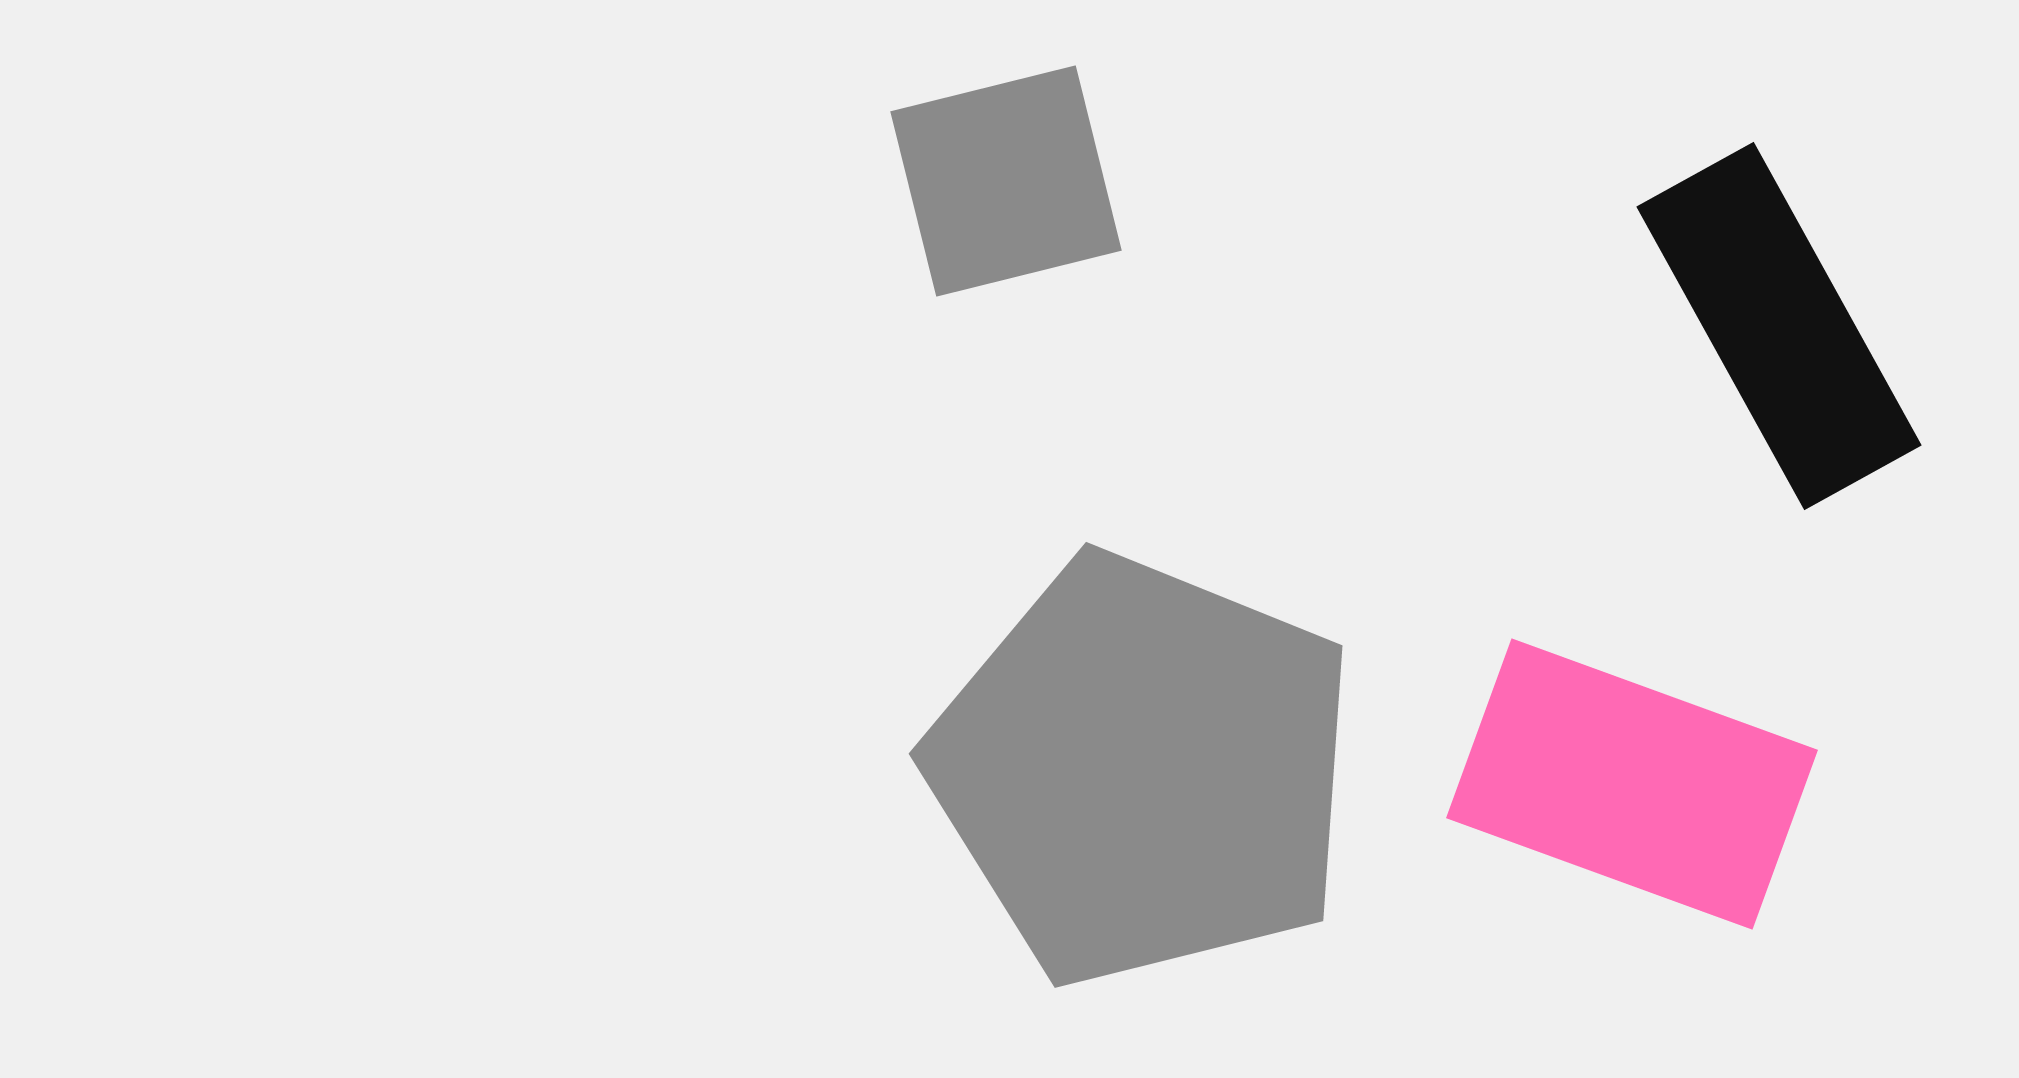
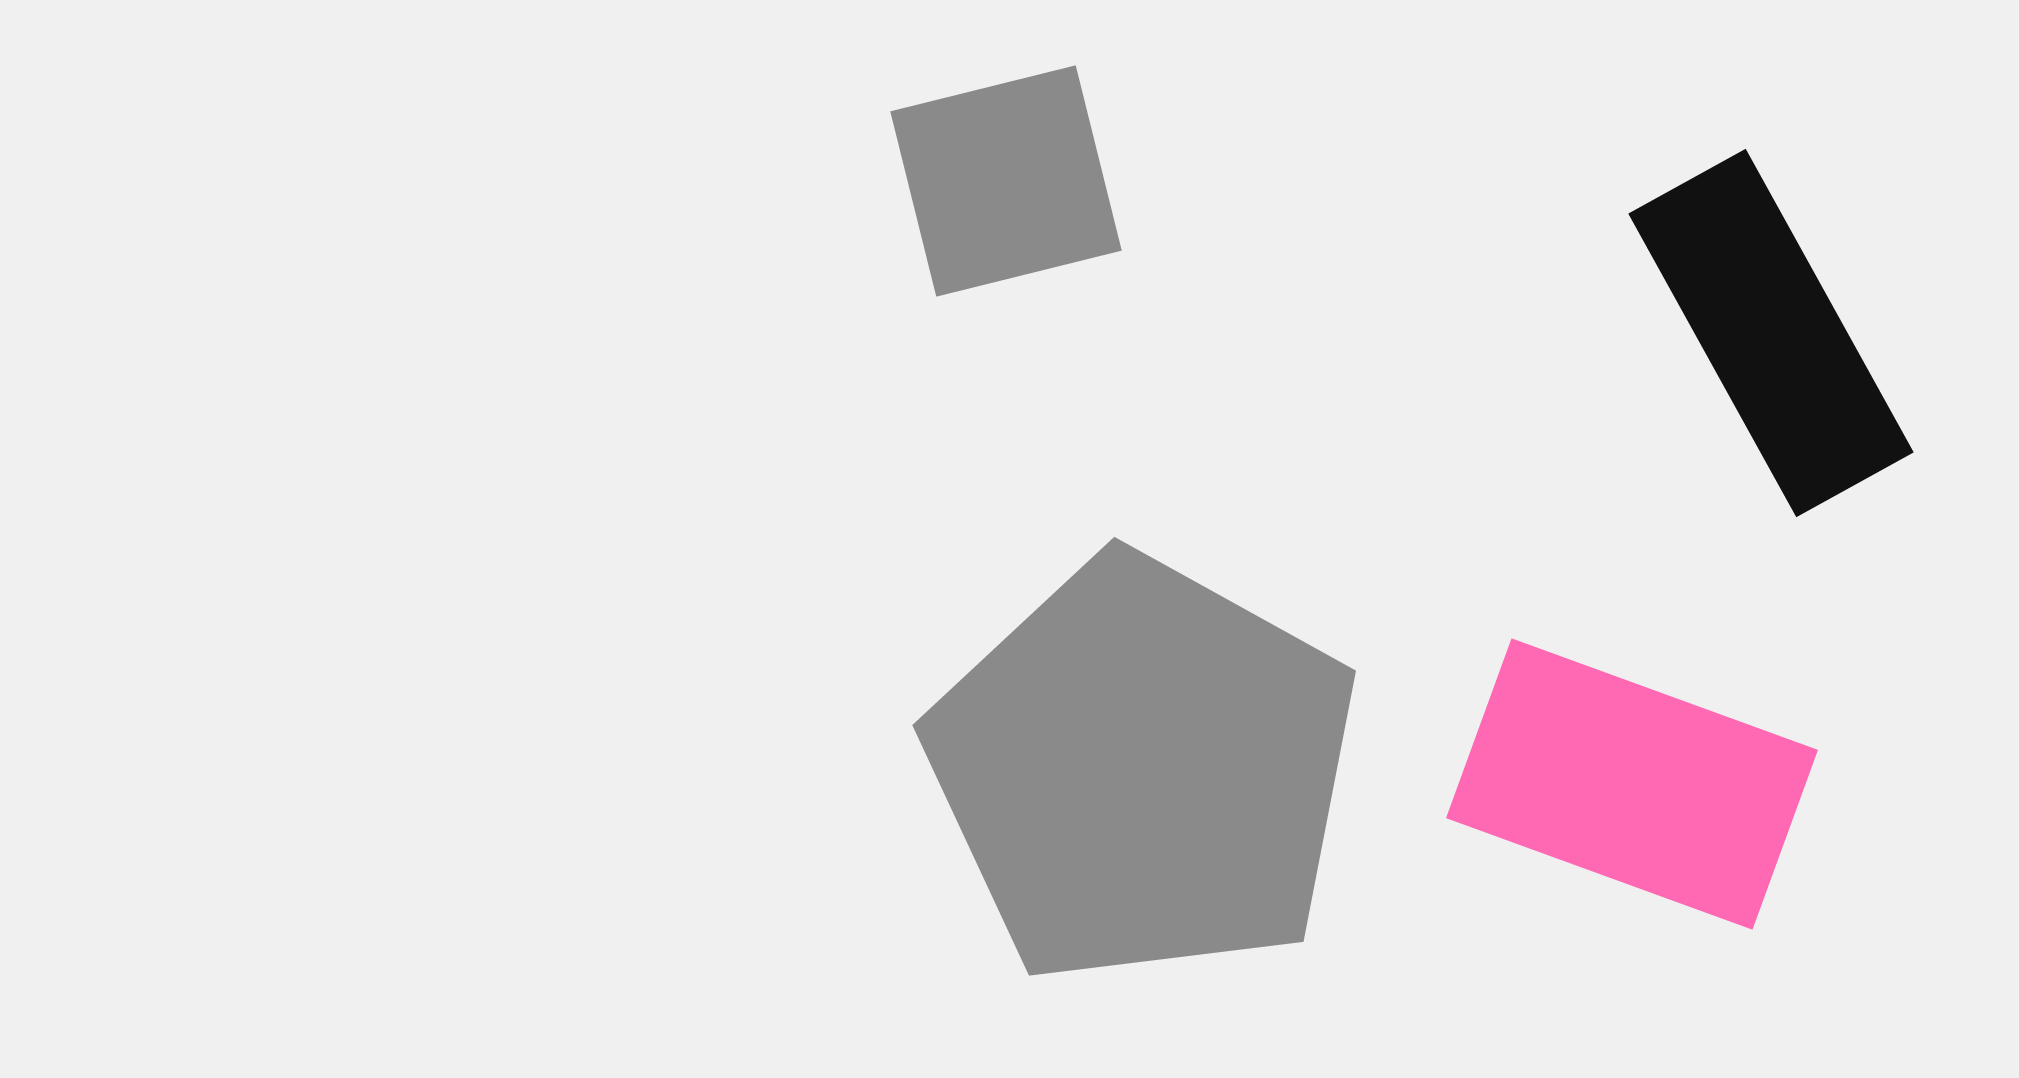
black rectangle: moved 8 px left, 7 px down
gray pentagon: rotated 7 degrees clockwise
